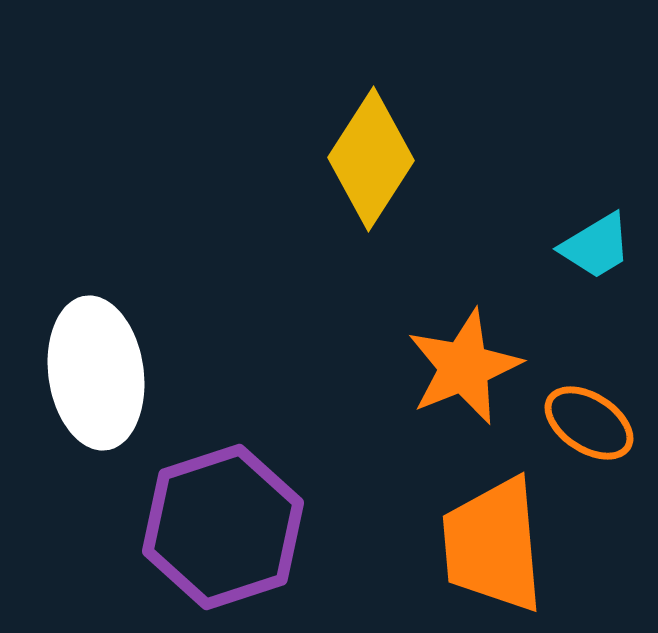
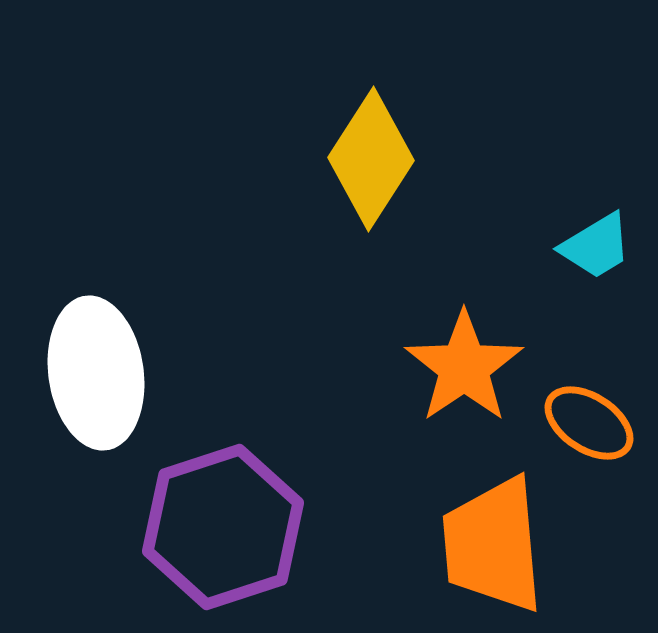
orange star: rotated 12 degrees counterclockwise
